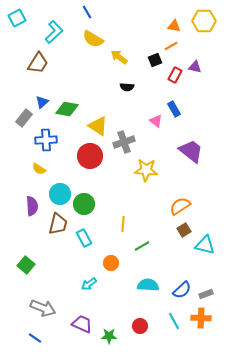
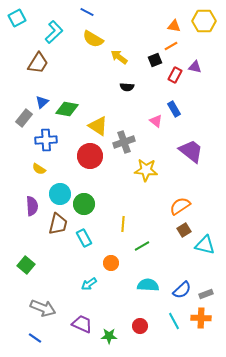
blue line at (87, 12): rotated 32 degrees counterclockwise
